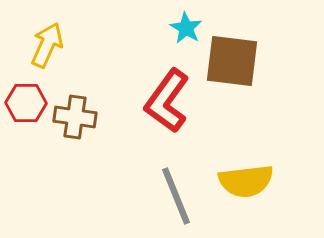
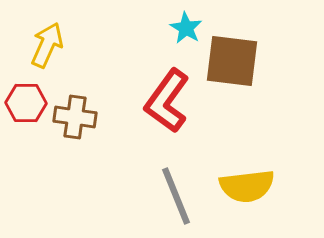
yellow semicircle: moved 1 px right, 5 px down
